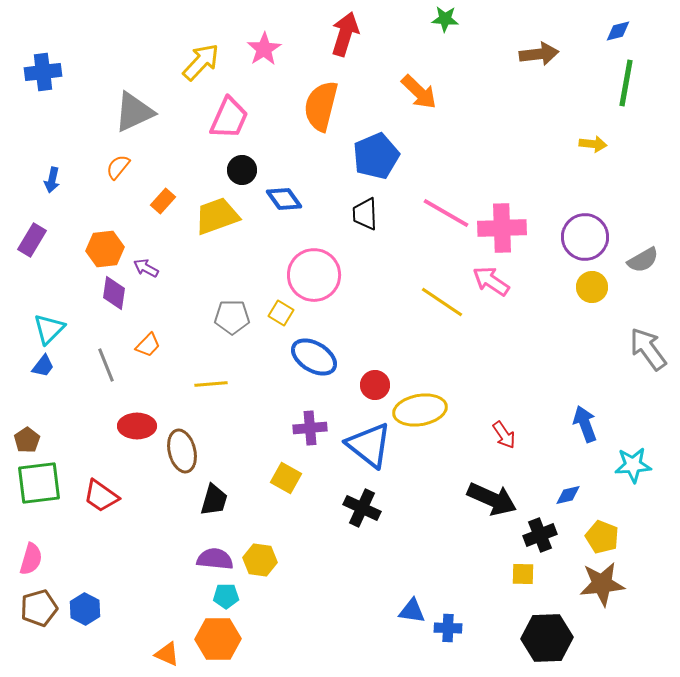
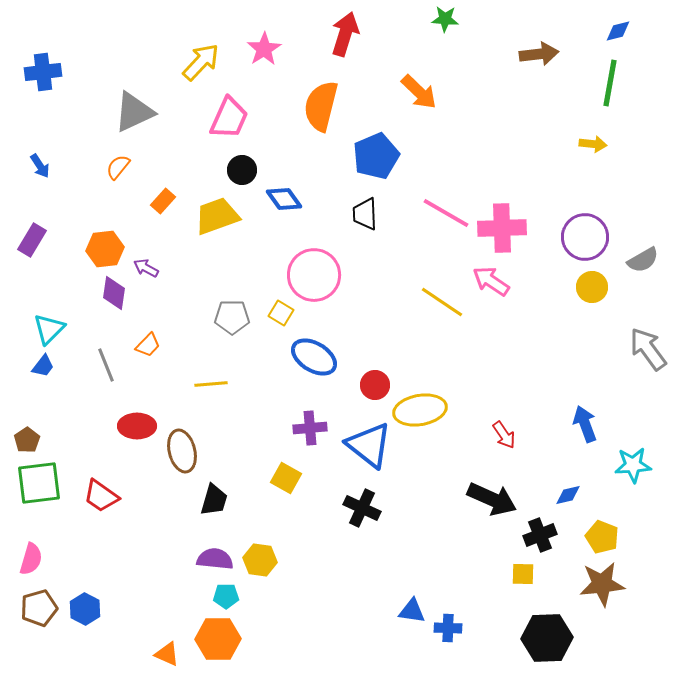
green line at (626, 83): moved 16 px left
blue arrow at (52, 180): moved 12 px left, 14 px up; rotated 45 degrees counterclockwise
